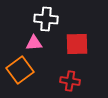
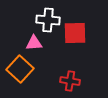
white cross: moved 2 px right, 1 px down
red square: moved 2 px left, 11 px up
orange square: moved 1 px up; rotated 12 degrees counterclockwise
